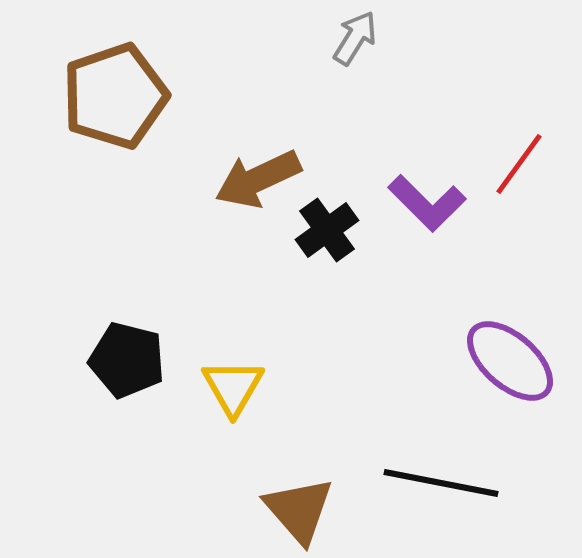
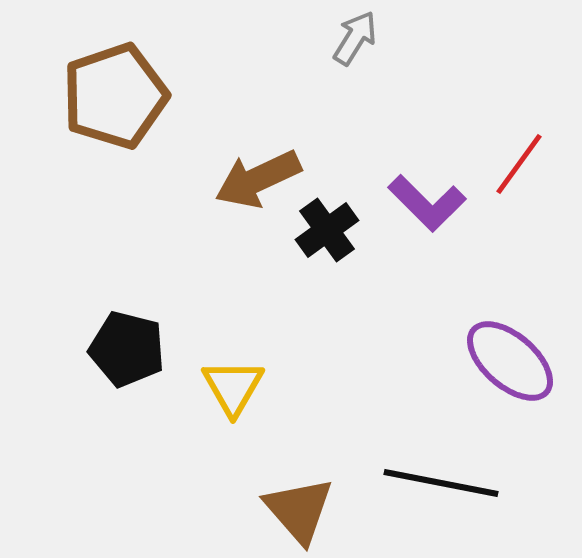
black pentagon: moved 11 px up
